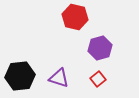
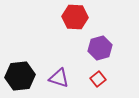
red hexagon: rotated 10 degrees counterclockwise
